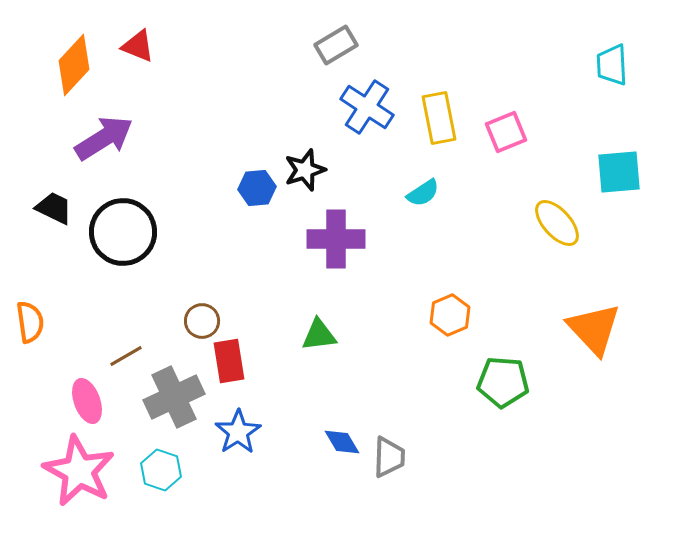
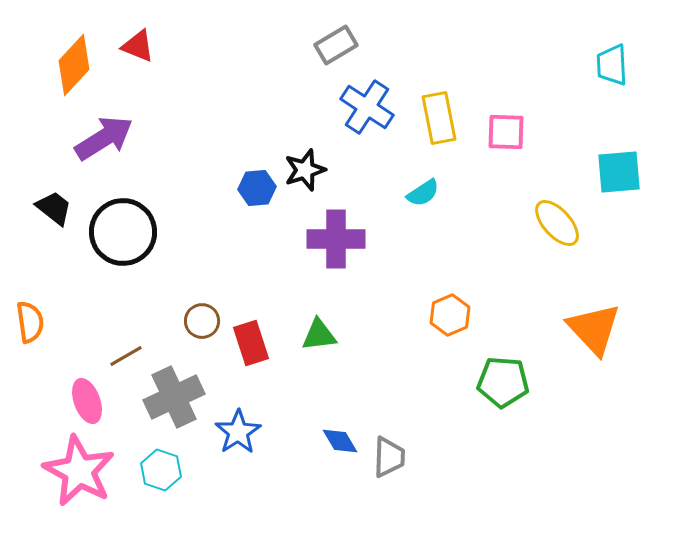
pink square: rotated 24 degrees clockwise
black trapezoid: rotated 12 degrees clockwise
red rectangle: moved 22 px right, 18 px up; rotated 9 degrees counterclockwise
blue diamond: moved 2 px left, 1 px up
